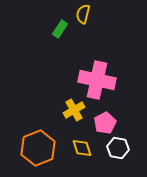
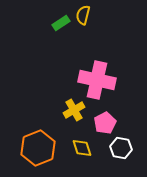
yellow semicircle: moved 1 px down
green rectangle: moved 1 px right, 6 px up; rotated 24 degrees clockwise
white hexagon: moved 3 px right
